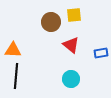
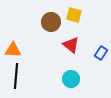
yellow square: rotated 21 degrees clockwise
blue rectangle: rotated 48 degrees counterclockwise
